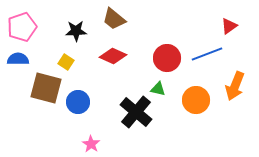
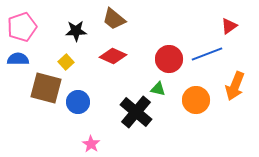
red circle: moved 2 px right, 1 px down
yellow square: rotated 14 degrees clockwise
